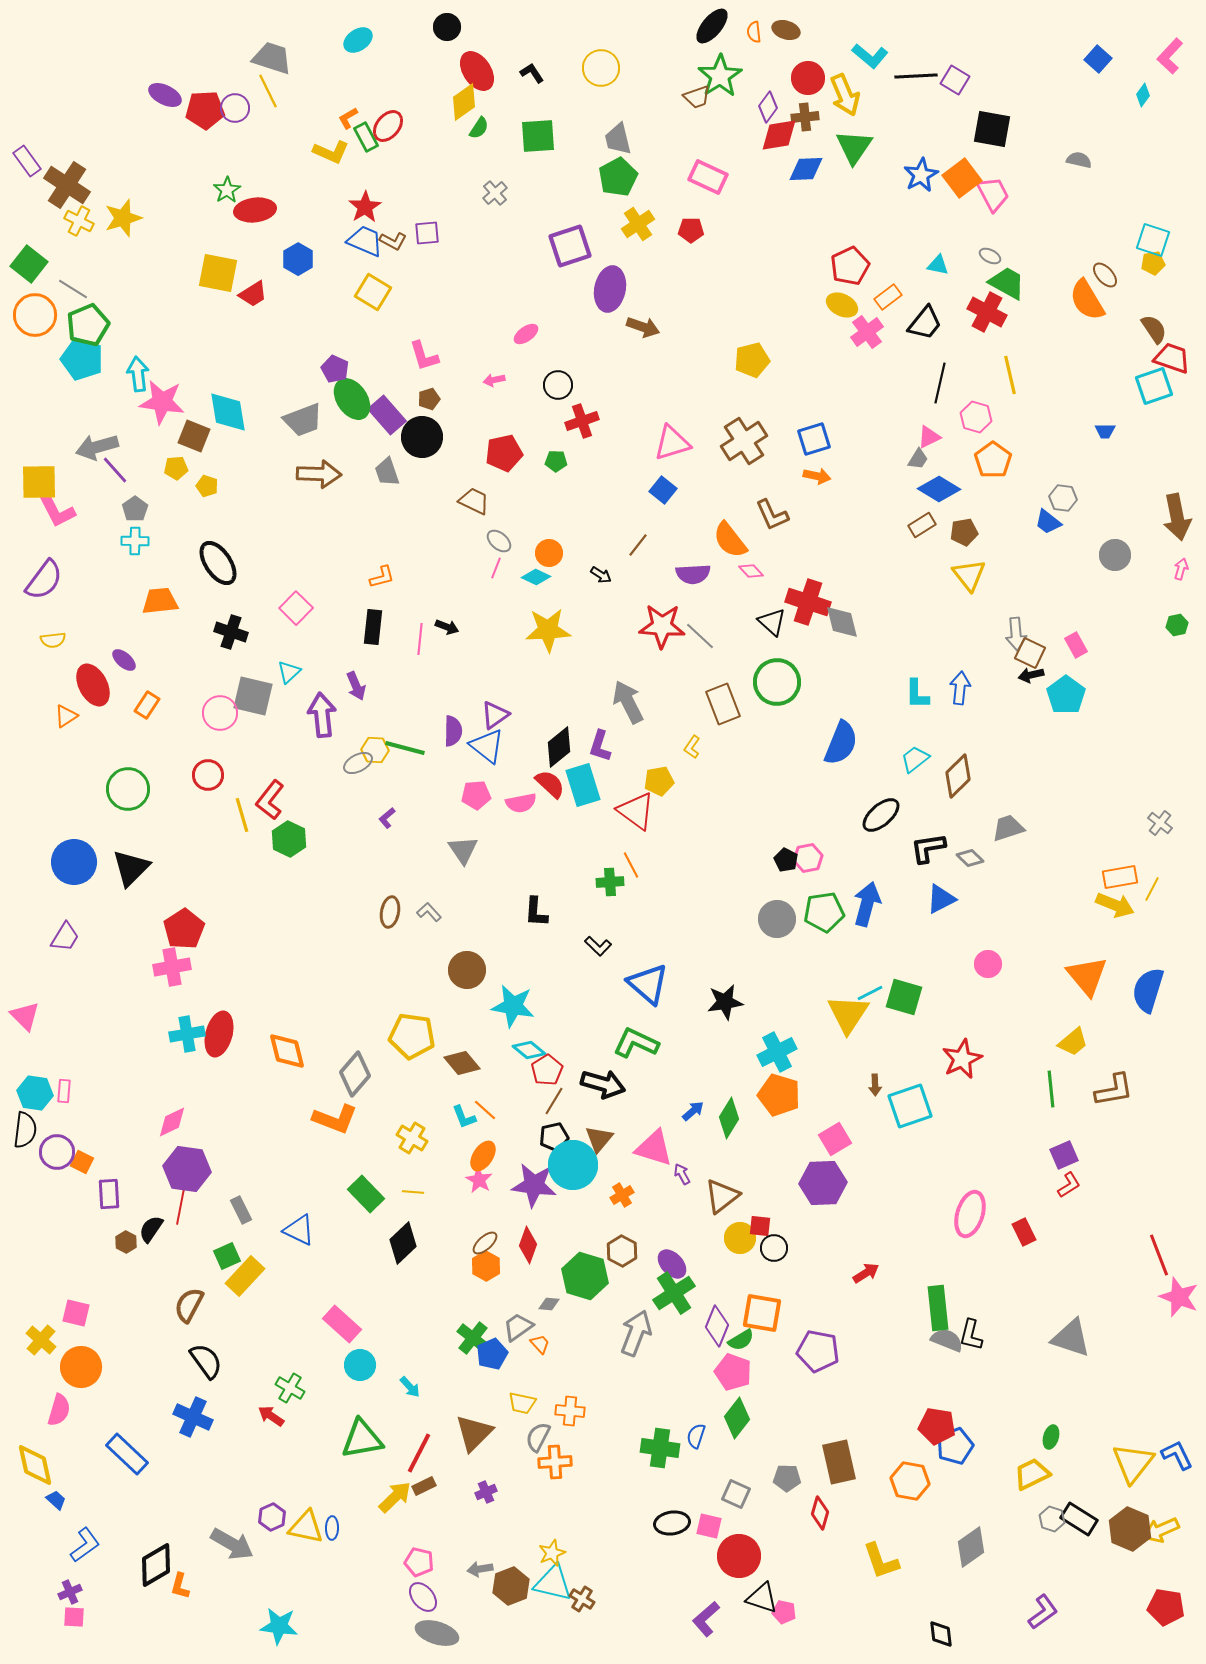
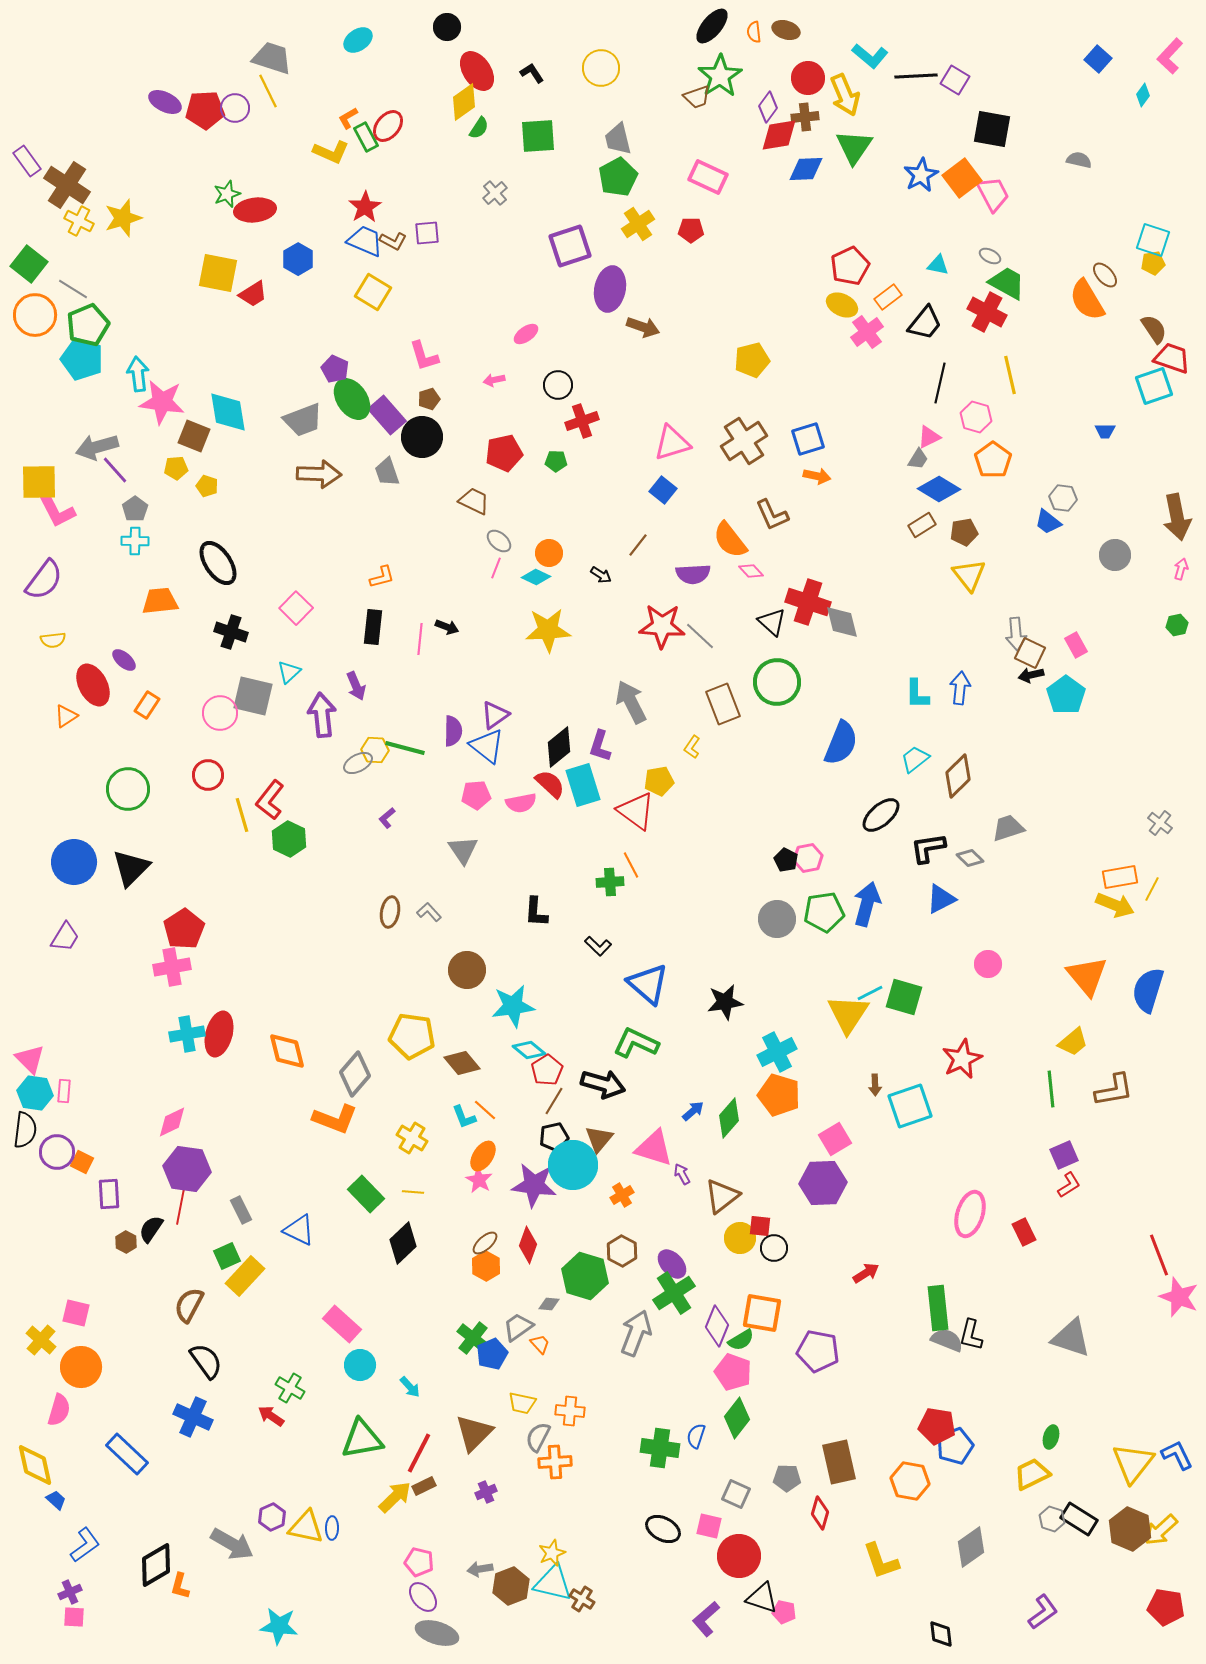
purple ellipse at (165, 95): moved 7 px down
green star at (227, 190): moved 4 px down; rotated 12 degrees clockwise
blue square at (814, 439): moved 6 px left
gray arrow at (628, 702): moved 3 px right
cyan star at (513, 1006): rotated 18 degrees counterclockwise
pink triangle at (25, 1016): moved 5 px right, 43 px down
green diamond at (729, 1118): rotated 9 degrees clockwise
black ellipse at (672, 1523): moved 9 px left, 6 px down; rotated 36 degrees clockwise
yellow arrow at (1161, 1530): rotated 18 degrees counterclockwise
